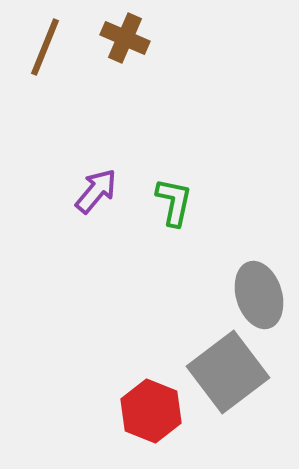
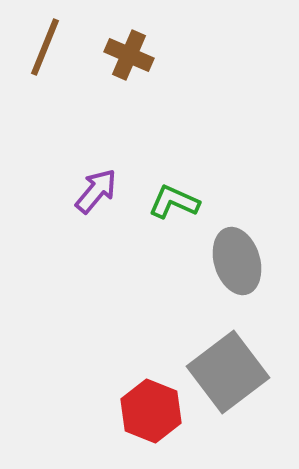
brown cross: moved 4 px right, 17 px down
green L-shape: rotated 78 degrees counterclockwise
gray ellipse: moved 22 px left, 34 px up
